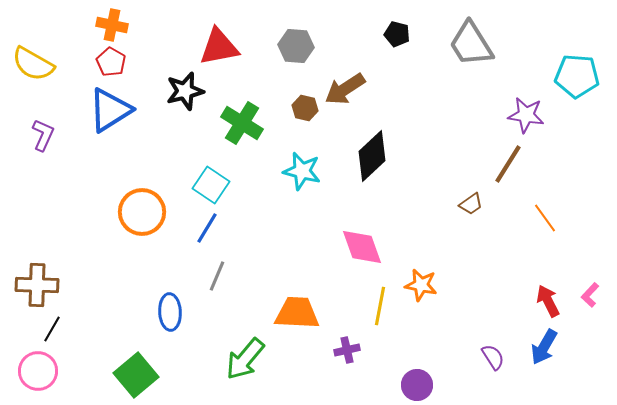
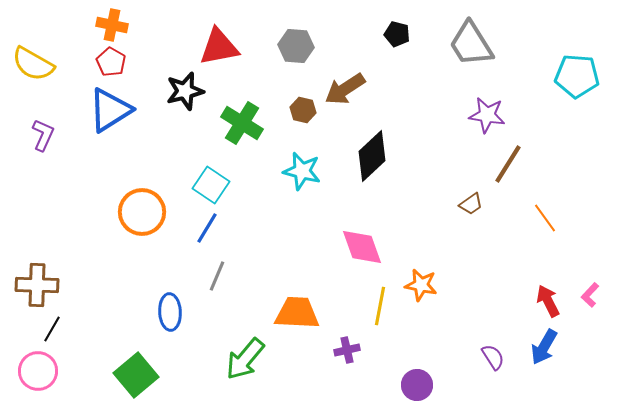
brown hexagon: moved 2 px left, 2 px down
purple star: moved 39 px left
